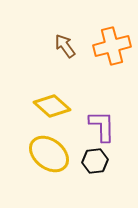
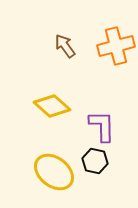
orange cross: moved 4 px right
yellow ellipse: moved 5 px right, 18 px down
black hexagon: rotated 20 degrees clockwise
